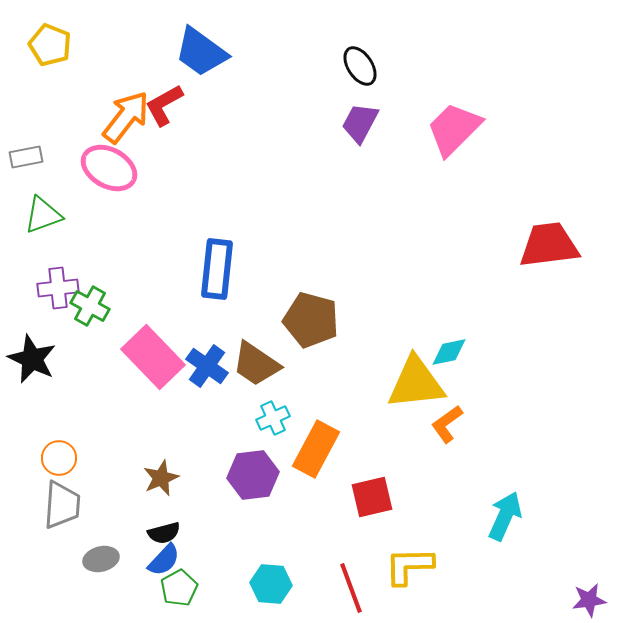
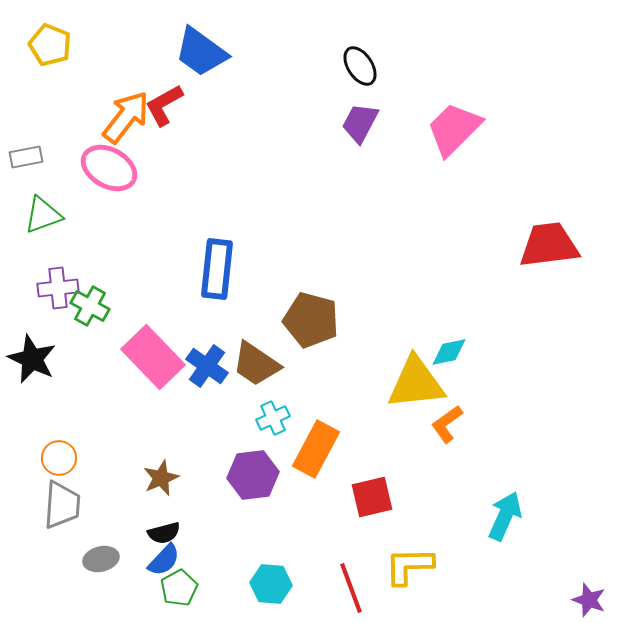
purple star: rotated 28 degrees clockwise
